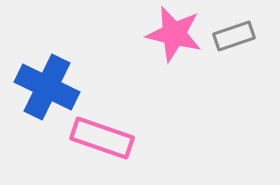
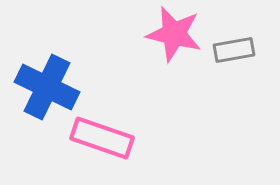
gray rectangle: moved 14 px down; rotated 9 degrees clockwise
